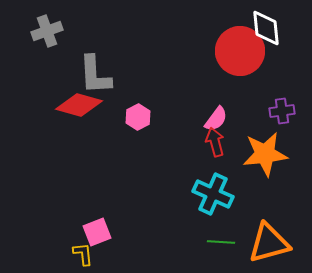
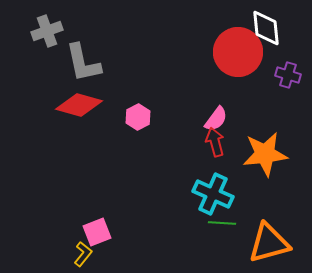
red circle: moved 2 px left, 1 px down
gray L-shape: moved 12 px left, 12 px up; rotated 9 degrees counterclockwise
purple cross: moved 6 px right, 36 px up; rotated 25 degrees clockwise
green line: moved 1 px right, 19 px up
yellow L-shape: rotated 45 degrees clockwise
